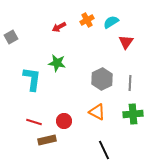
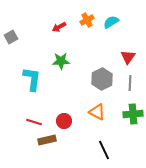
red triangle: moved 2 px right, 15 px down
green star: moved 4 px right, 2 px up; rotated 12 degrees counterclockwise
